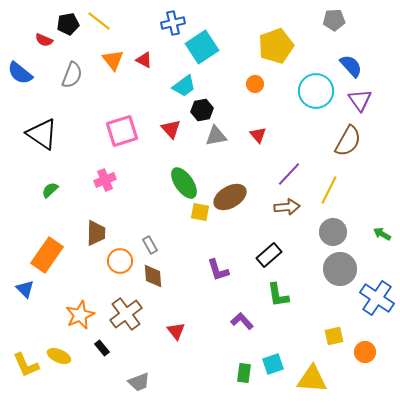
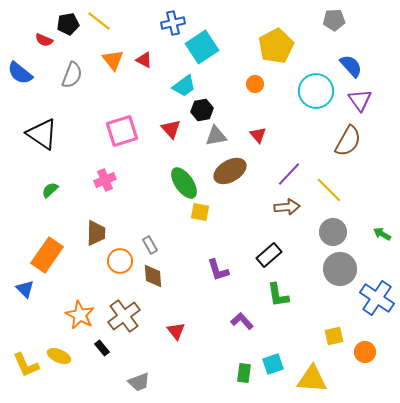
yellow pentagon at (276, 46): rotated 8 degrees counterclockwise
yellow line at (329, 190): rotated 72 degrees counterclockwise
brown ellipse at (230, 197): moved 26 px up
brown cross at (126, 314): moved 2 px left, 2 px down
orange star at (80, 315): rotated 20 degrees counterclockwise
